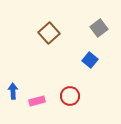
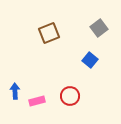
brown square: rotated 20 degrees clockwise
blue arrow: moved 2 px right
